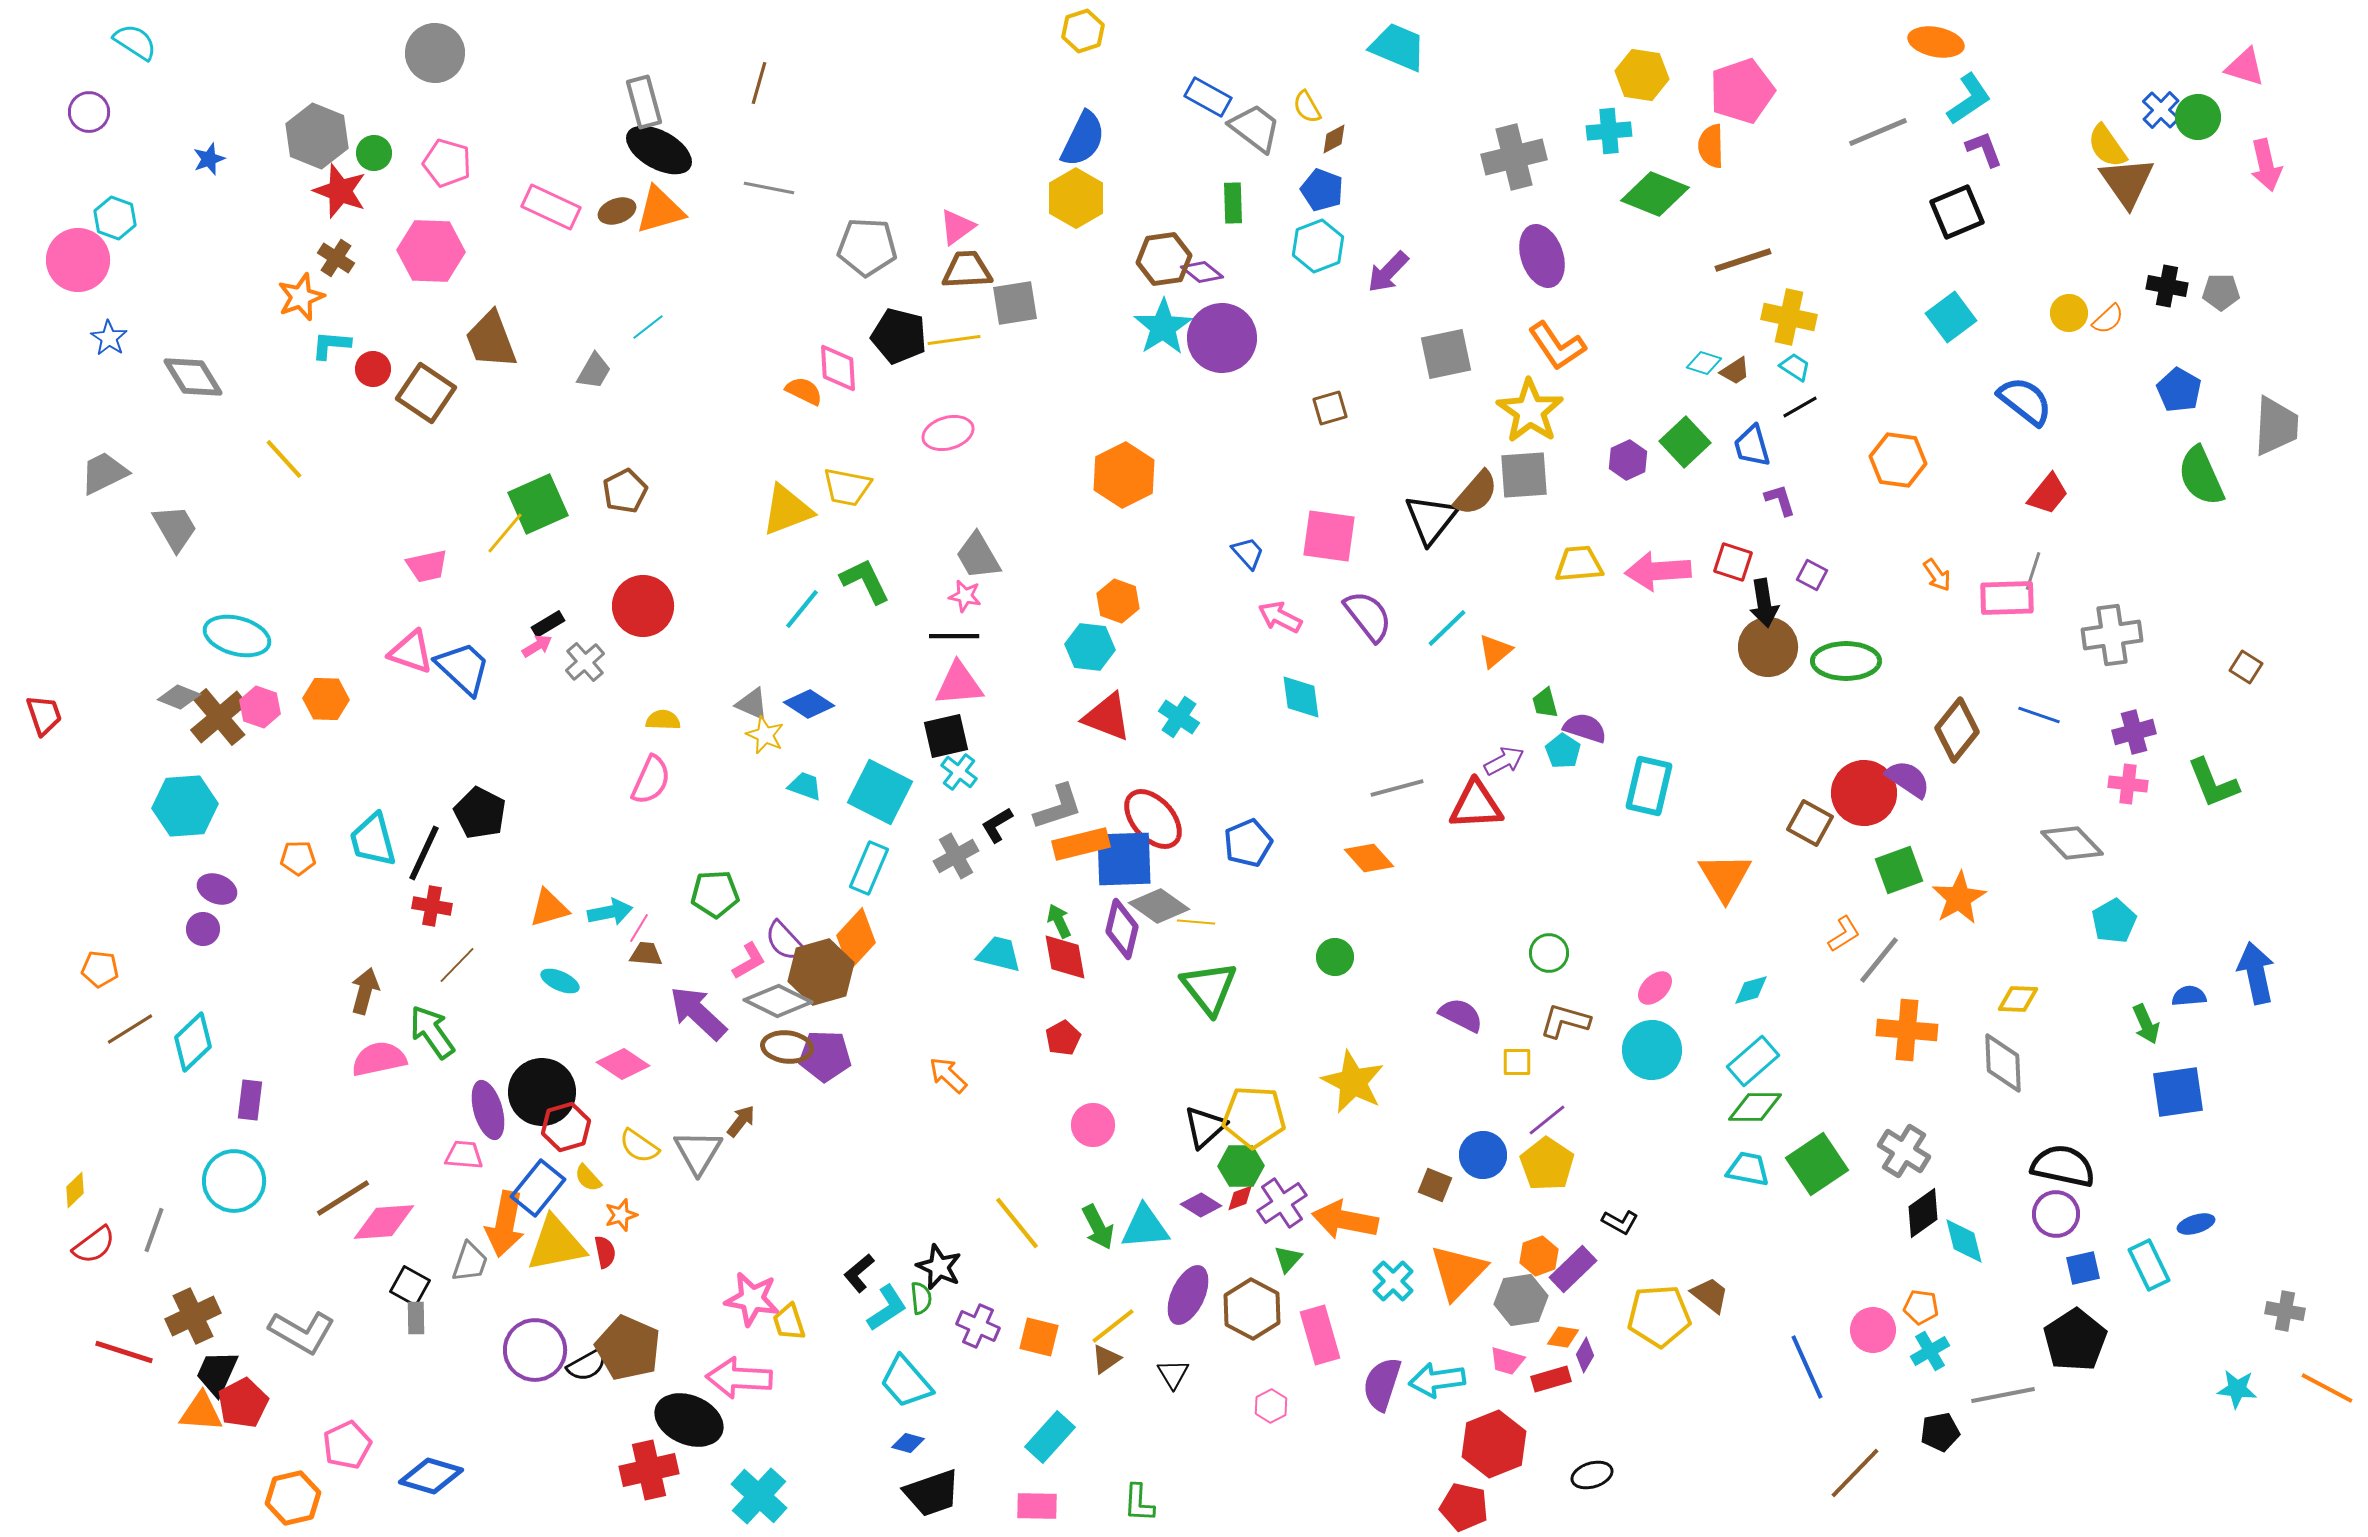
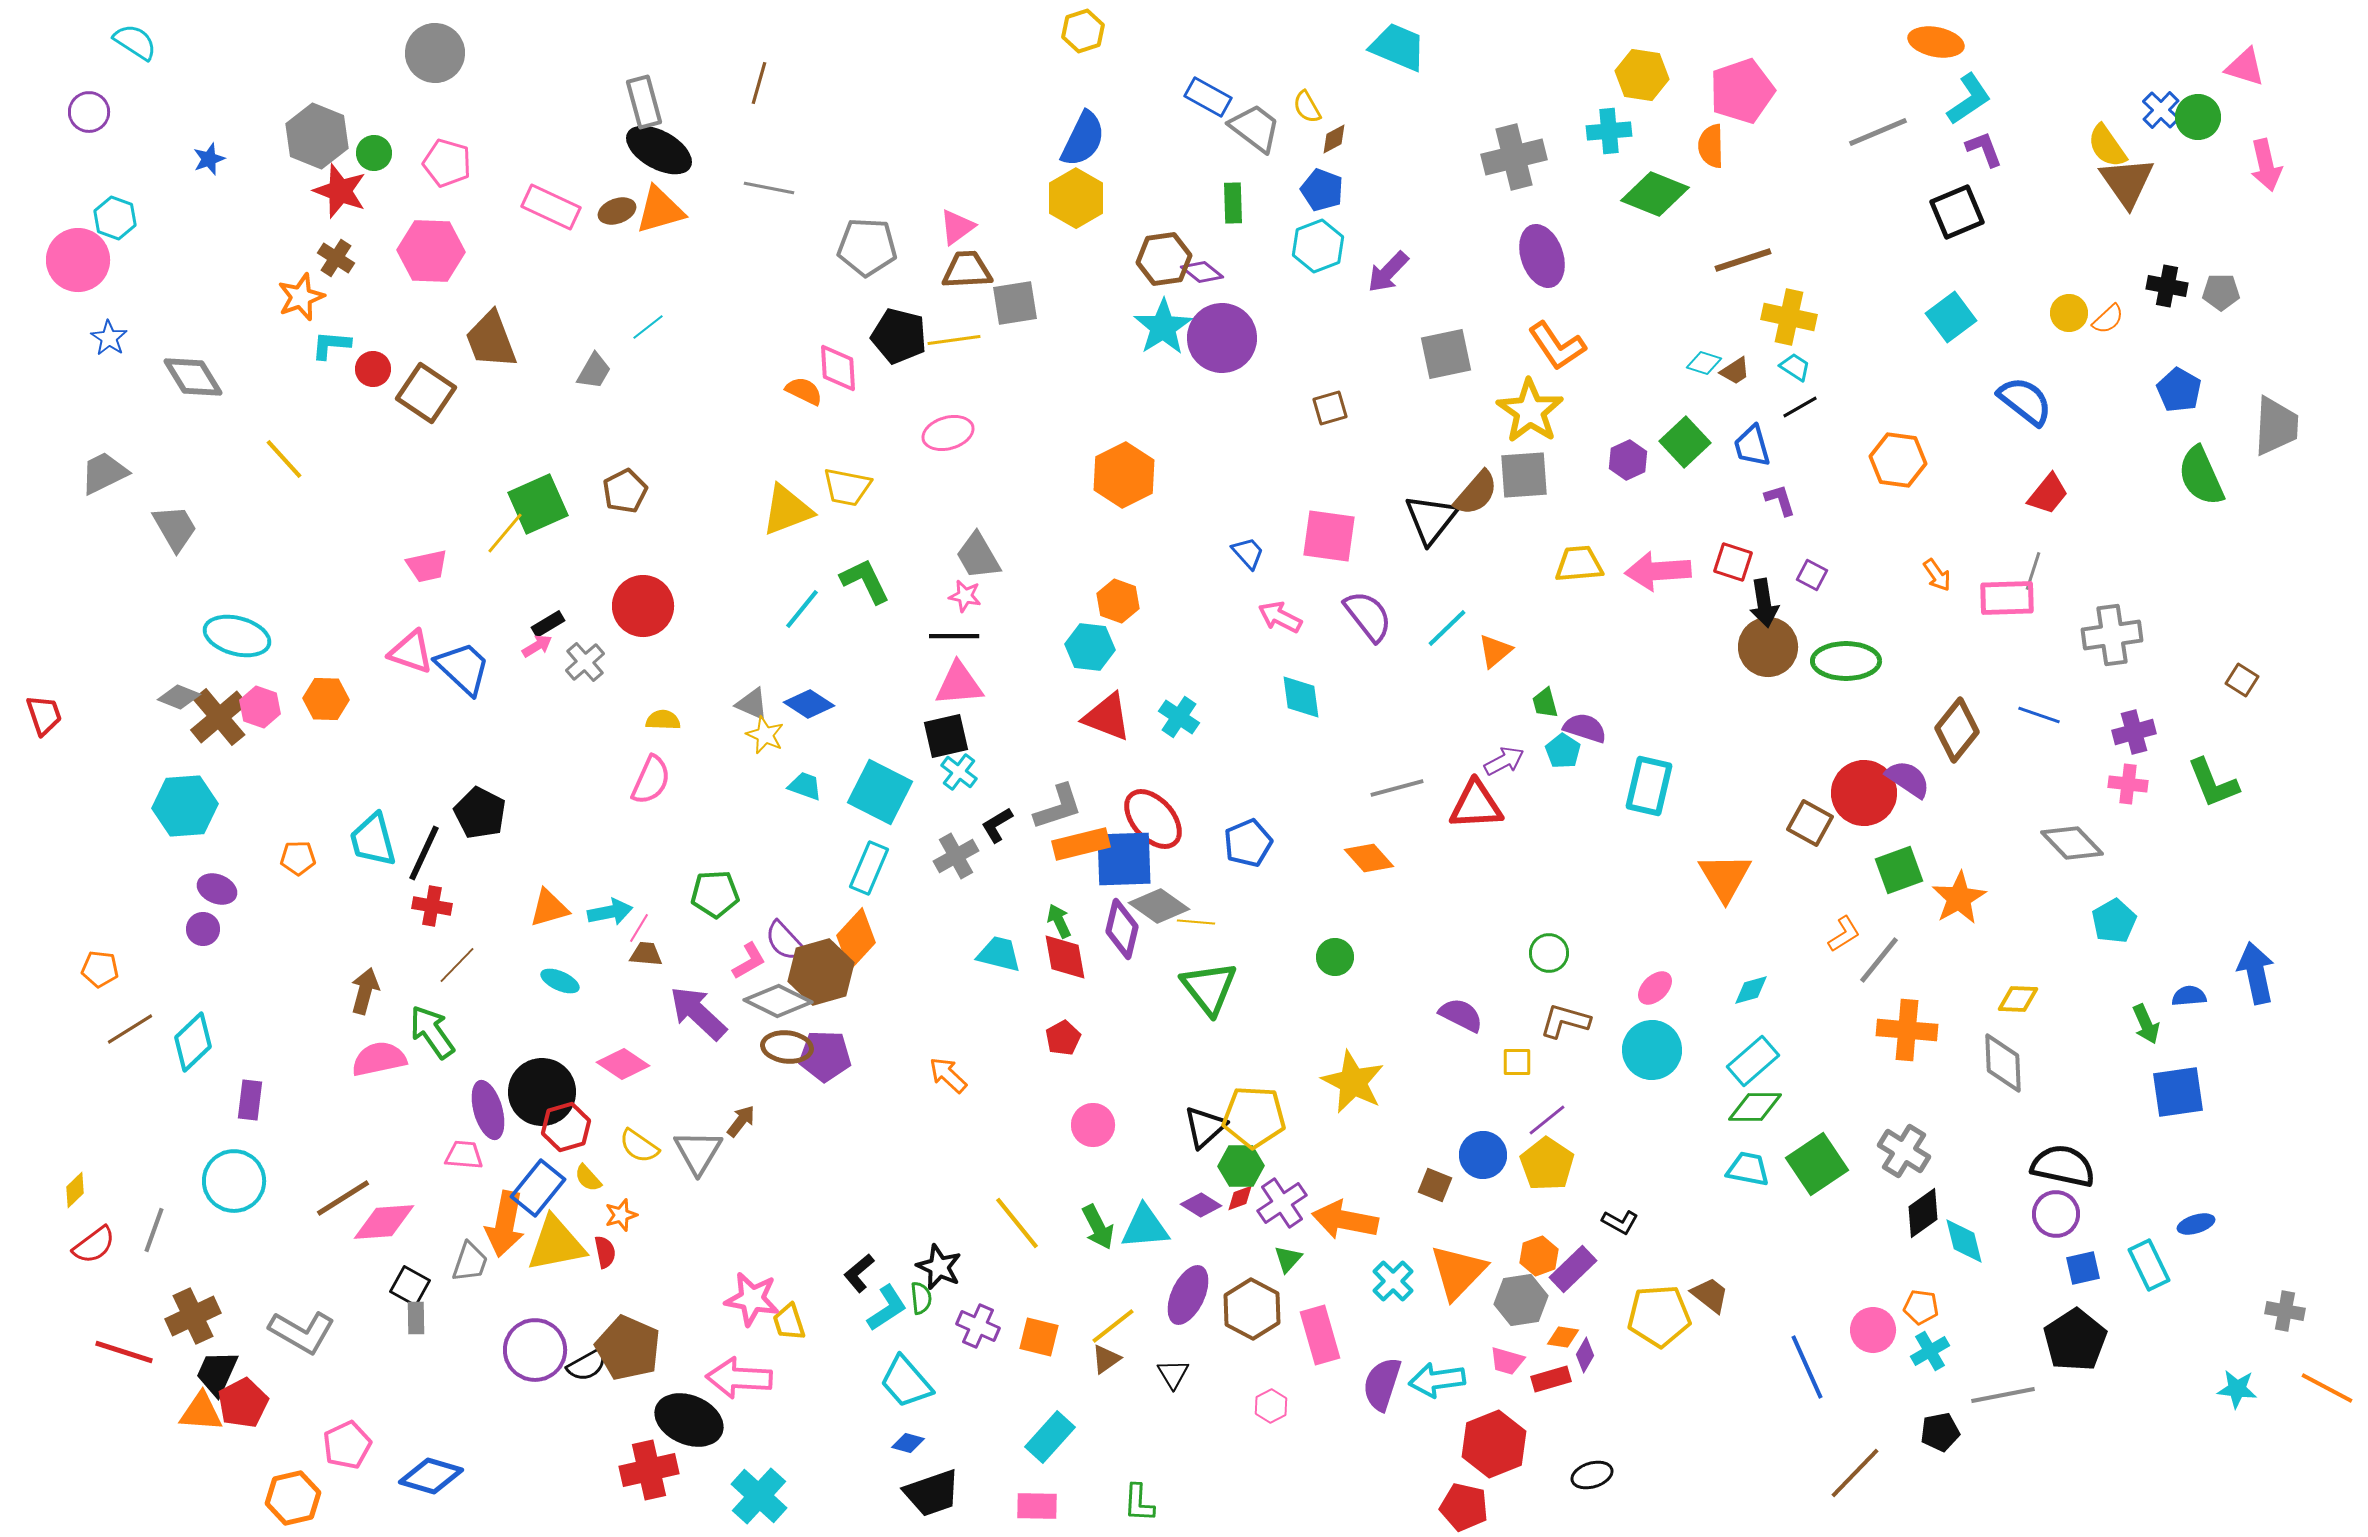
brown square at (2246, 667): moved 4 px left, 13 px down
